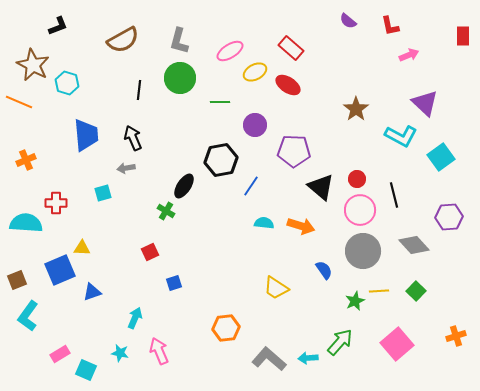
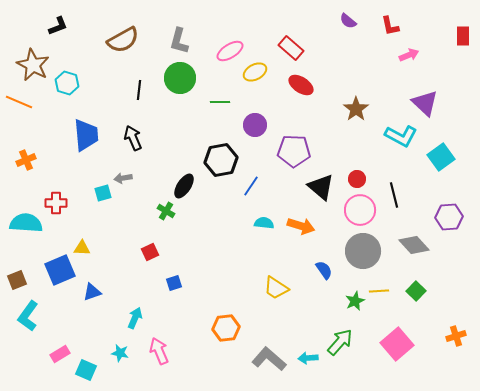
red ellipse at (288, 85): moved 13 px right
gray arrow at (126, 168): moved 3 px left, 10 px down
